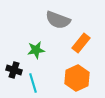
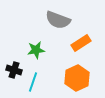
orange rectangle: rotated 18 degrees clockwise
cyan line: moved 1 px up; rotated 36 degrees clockwise
